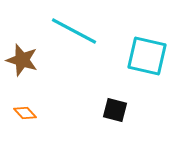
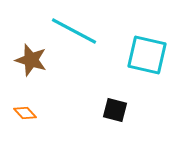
cyan square: moved 1 px up
brown star: moved 9 px right
